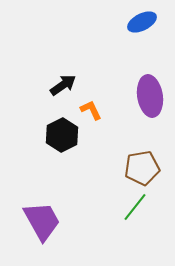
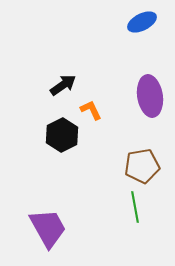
brown pentagon: moved 2 px up
green line: rotated 48 degrees counterclockwise
purple trapezoid: moved 6 px right, 7 px down
